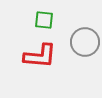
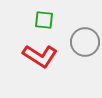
red L-shape: rotated 28 degrees clockwise
